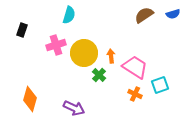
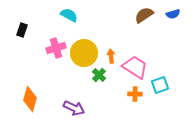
cyan semicircle: rotated 78 degrees counterclockwise
pink cross: moved 3 px down
orange cross: rotated 24 degrees counterclockwise
